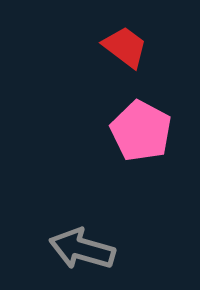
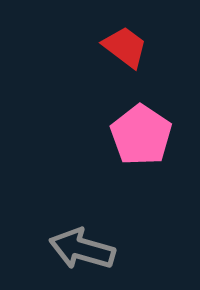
pink pentagon: moved 4 px down; rotated 6 degrees clockwise
